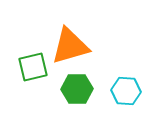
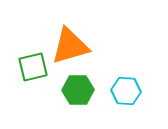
green hexagon: moved 1 px right, 1 px down
